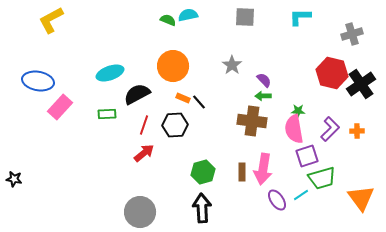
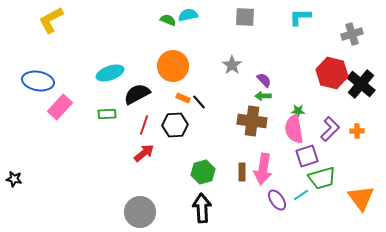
black cross: rotated 16 degrees counterclockwise
